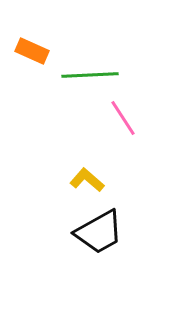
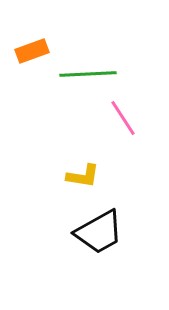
orange rectangle: rotated 44 degrees counterclockwise
green line: moved 2 px left, 1 px up
yellow L-shape: moved 4 px left, 4 px up; rotated 148 degrees clockwise
